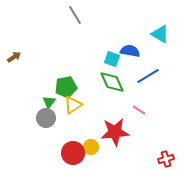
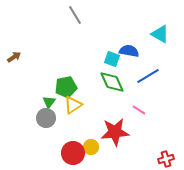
blue semicircle: moved 1 px left
